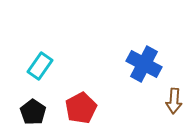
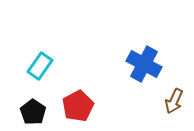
brown arrow: rotated 20 degrees clockwise
red pentagon: moved 3 px left, 2 px up
